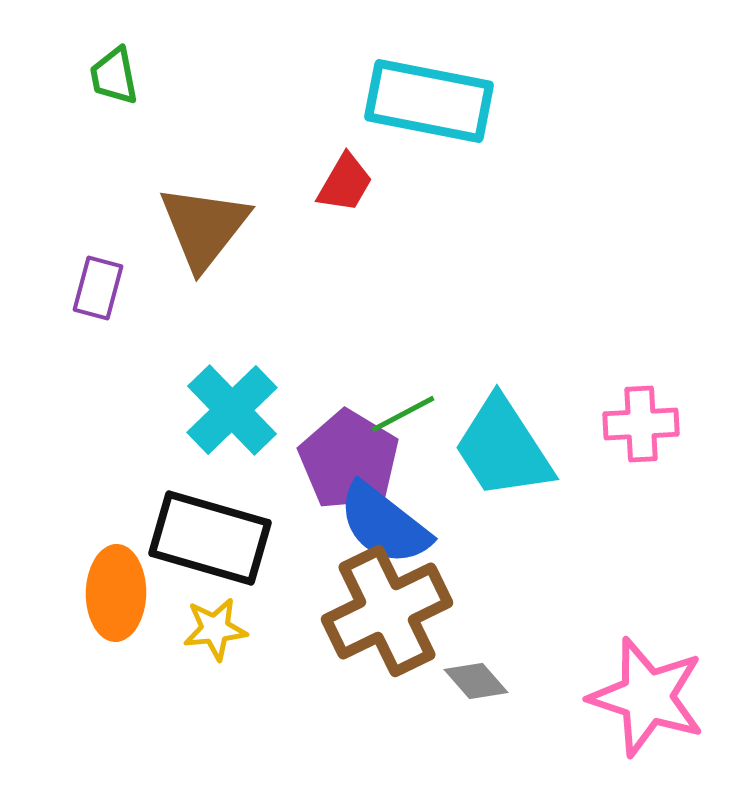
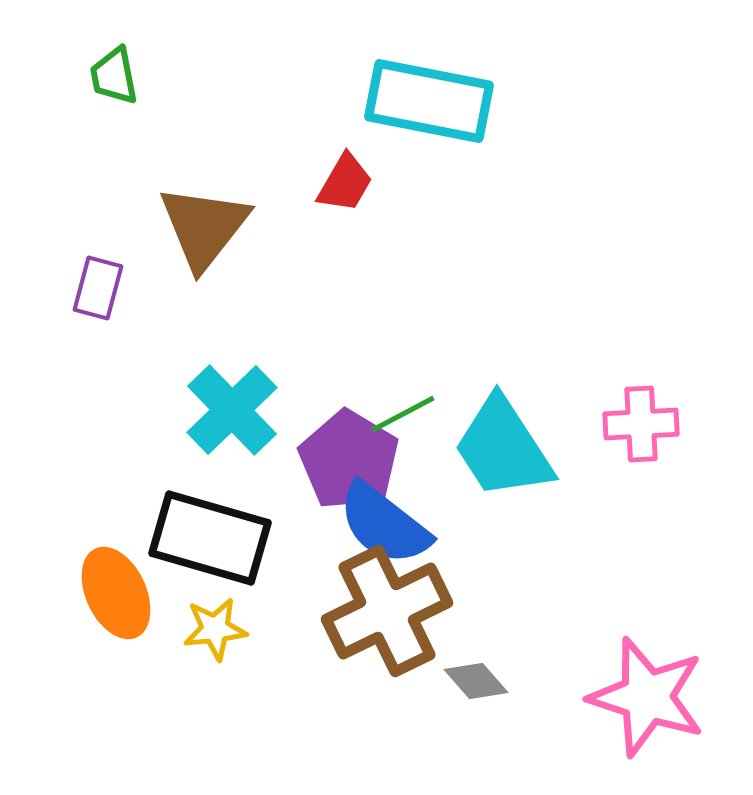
orange ellipse: rotated 26 degrees counterclockwise
